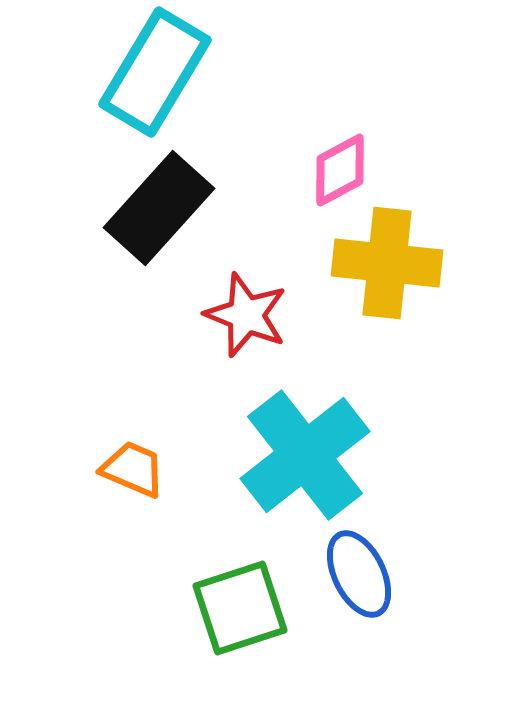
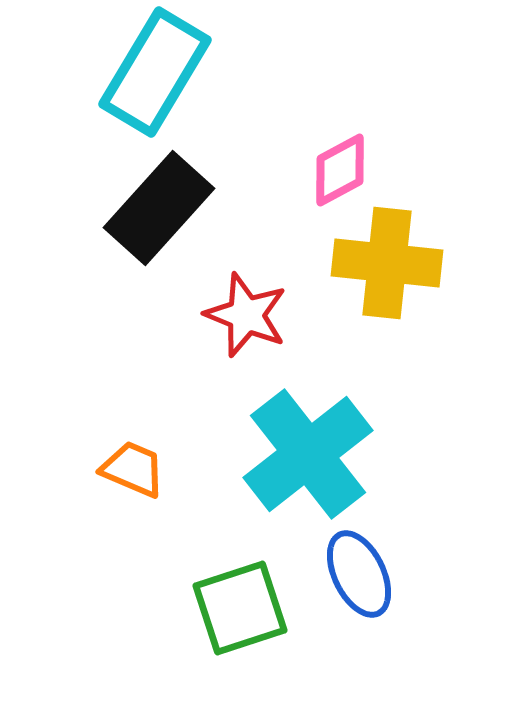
cyan cross: moved 3 px right, 1 px up
